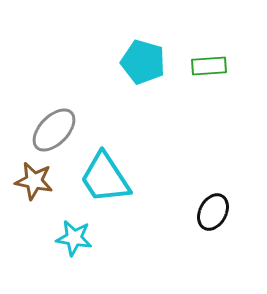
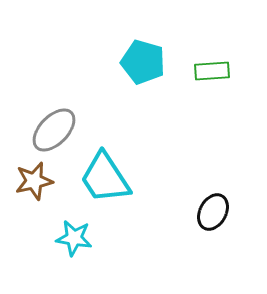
green rectangle: moved 3 px right, 5 px down
brown star: rotated 24 degrees counterclockwise
